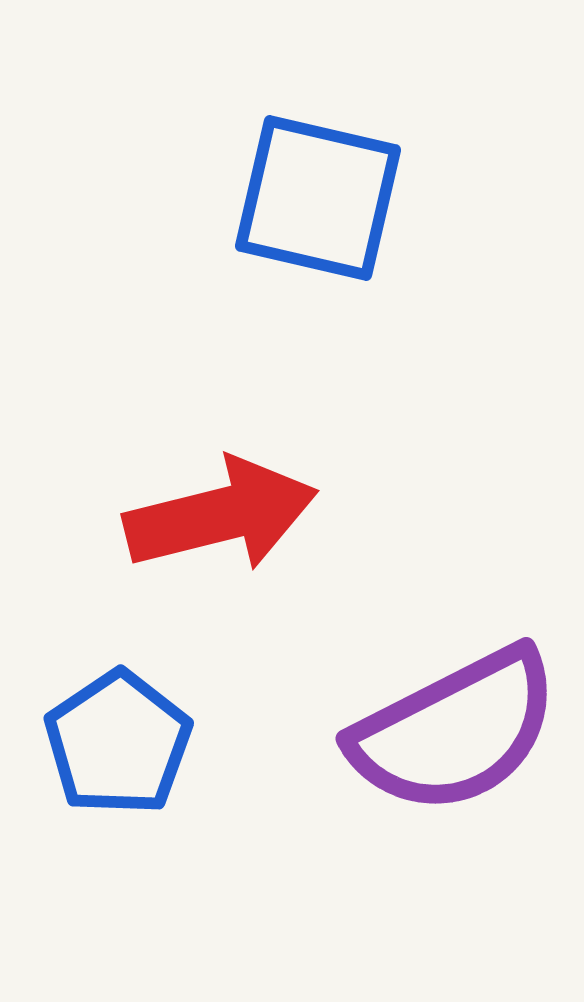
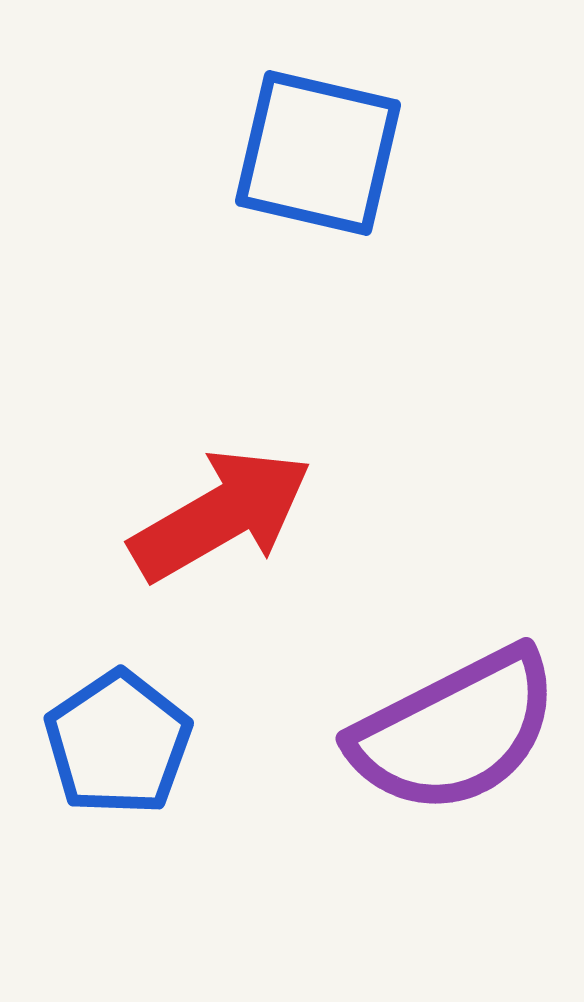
blue square: moved 45 px up
red arrow: rotated 16 degrees counterclockwise
